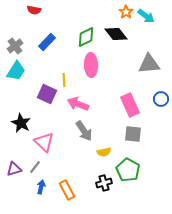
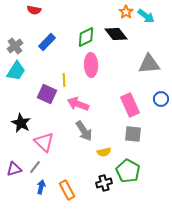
green pentagon: moved 1 px down
